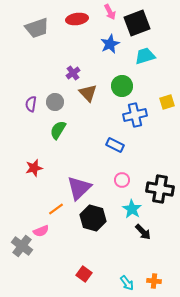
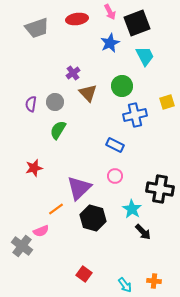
blue star: moved 1 px up
cyan trapezoid: rotated 80 degrees clockwise
pink circle: moved 7 px left, 4 px up
cyan arrow: moved 2 px left, 2 px down
